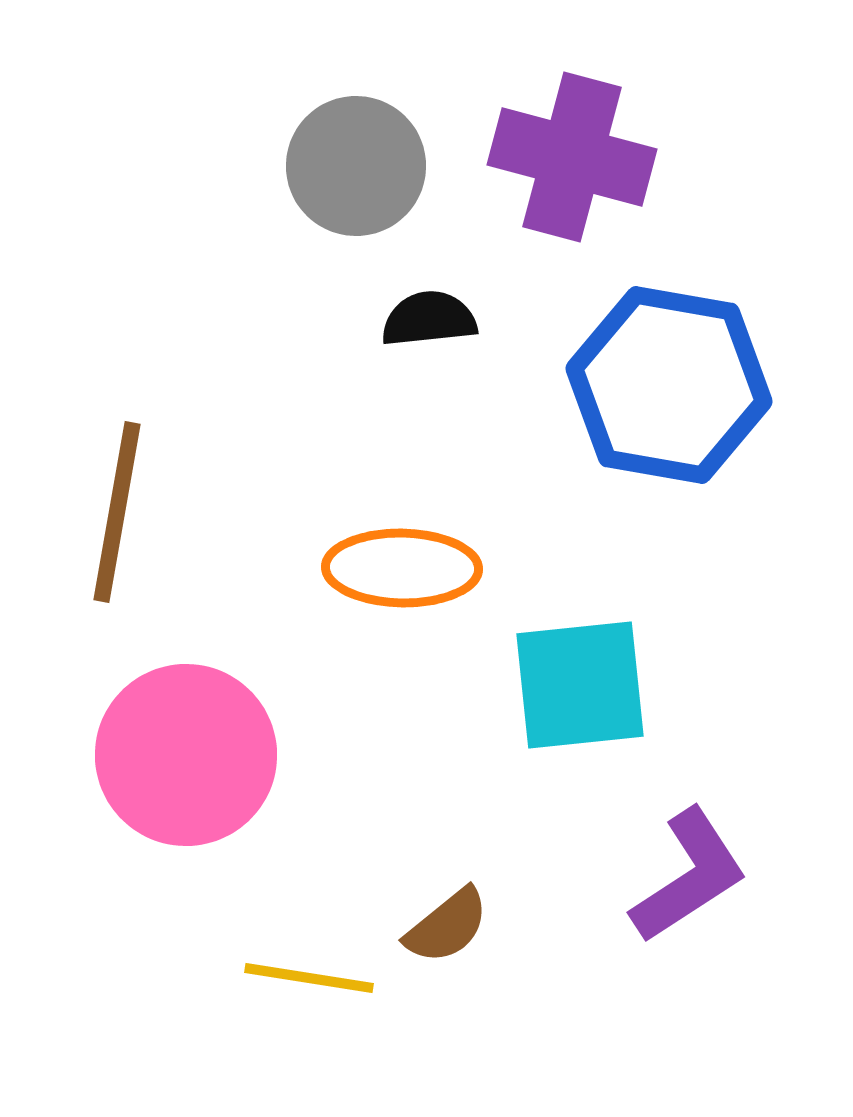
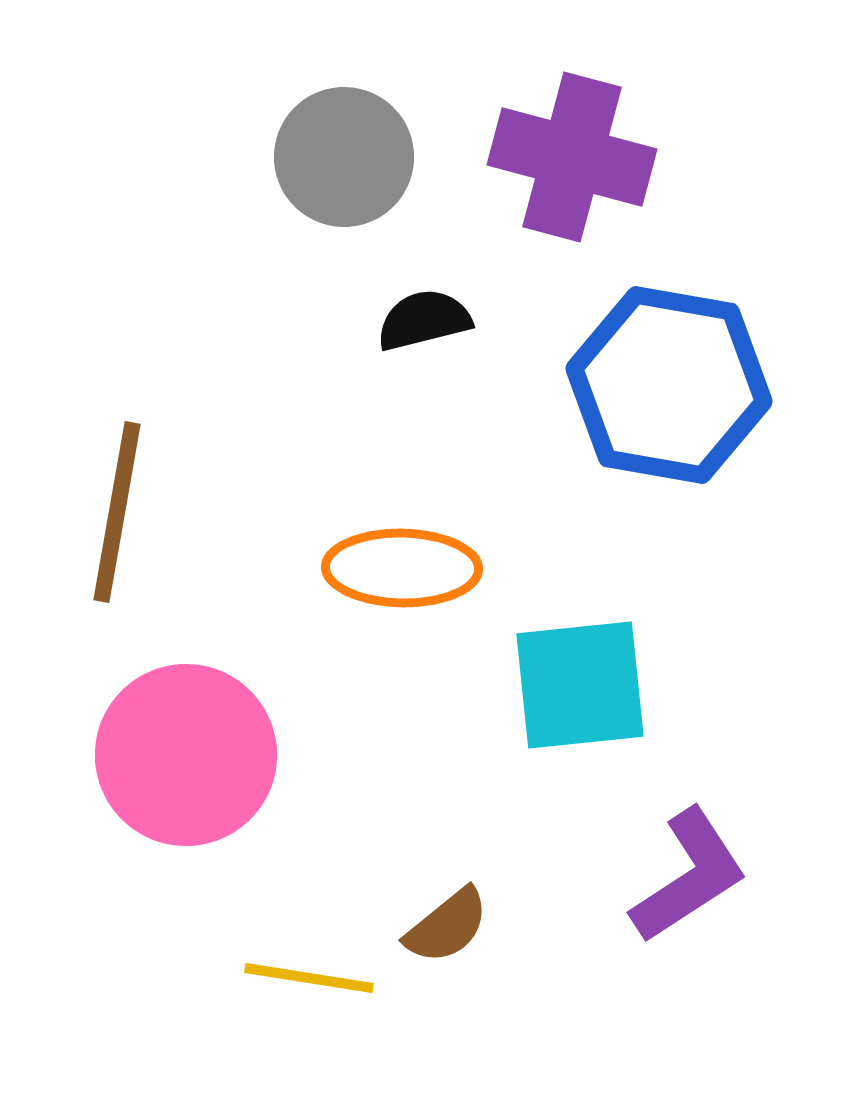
gray circle: moved 12 px left, 9 px up
black semicircle: moved 5 px left, 1 px down; rotated 8 degrees counterclockwise
